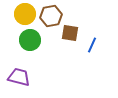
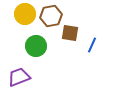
green circle: moved 6 px right, 6 px down
purple trapezoid: rotated 35 degrees counterclockwise
